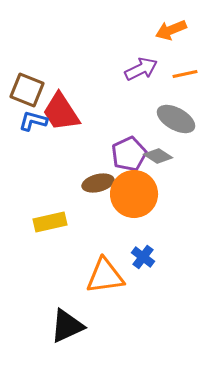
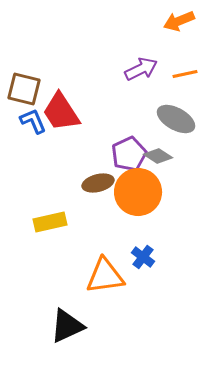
orange arrow: moved 8 px right, 9 px up
brown square: moved 3 px left, 1 px up; rotated 8 degrees counterclockwise
blue L-shape: rotated 52 degrees clockwise
orange circle: moved 4 px right, 2 px up
